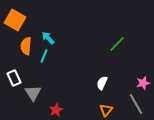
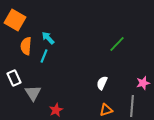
gray line: moved 4 px left, 2 px down; rotated 35 degrees clockwise
orange triangle: rotated 32 degrees clockwise
